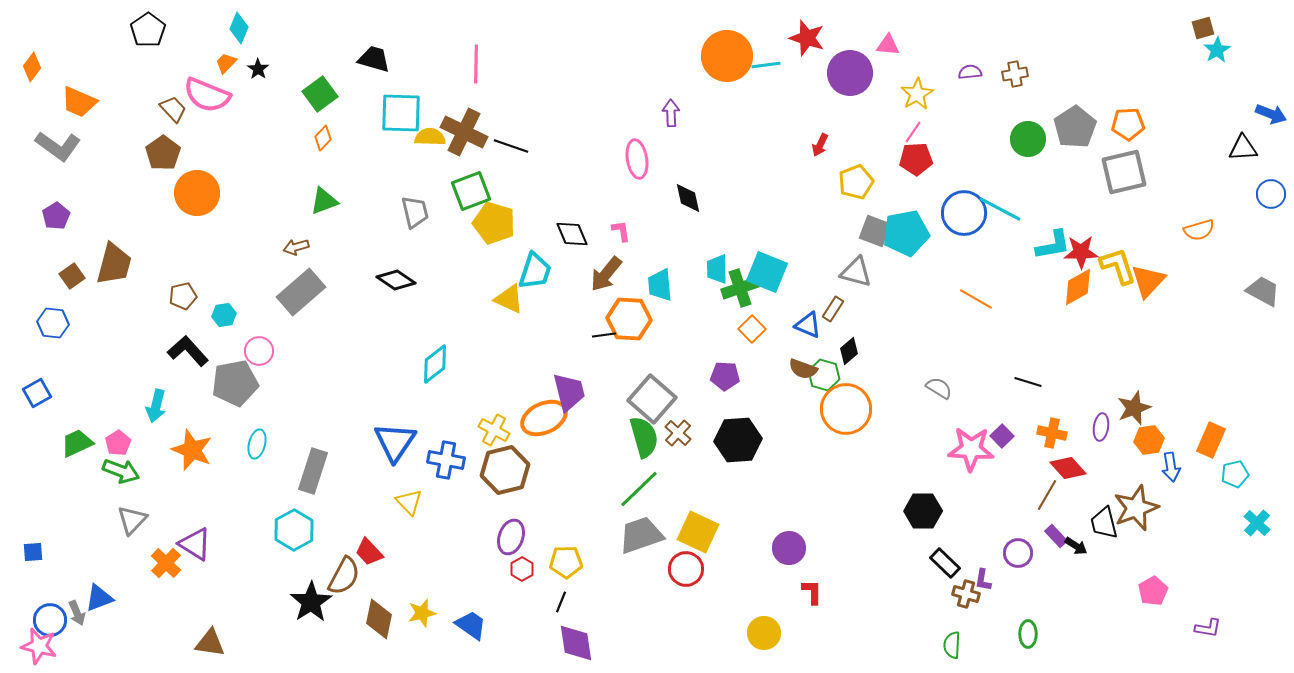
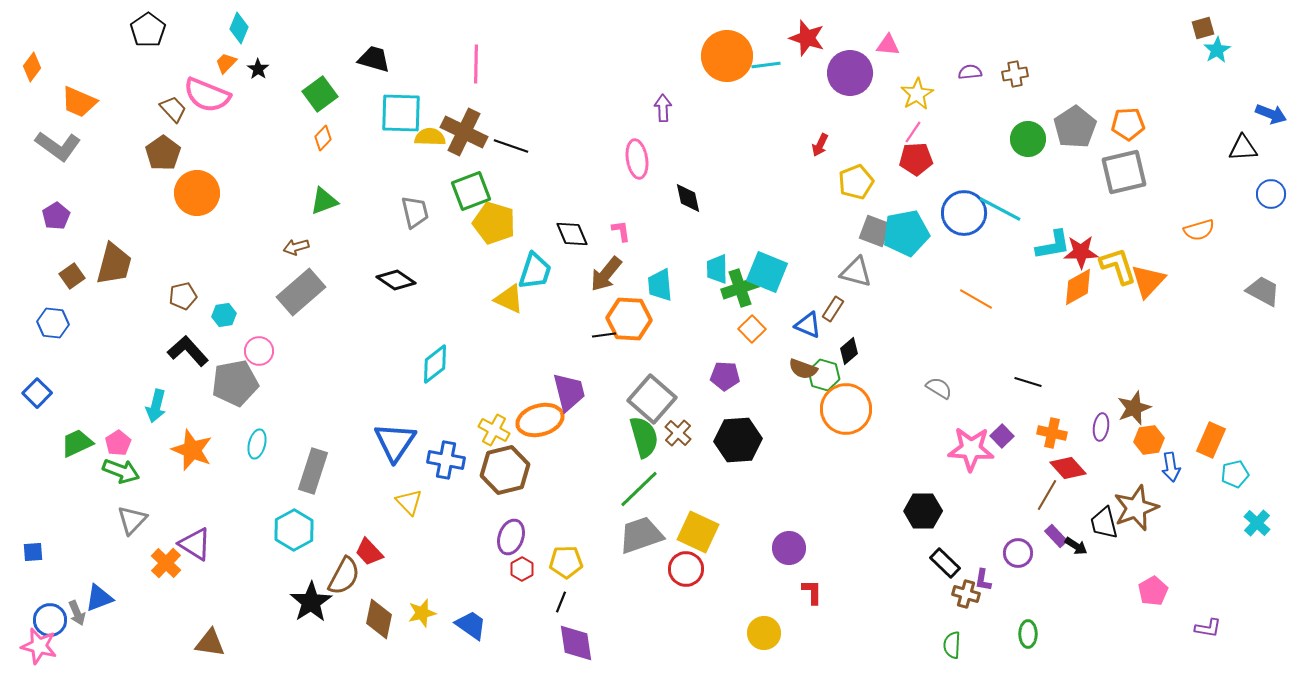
purple arrow at (671, 113): moved 8 px left, 5 px up
blue square at (37, 393): rotated 16 degrees counterclockwise
orange ellipse at (544, 418): moved 4 px left, 2 px down; rotated 9 degrees clockwise
